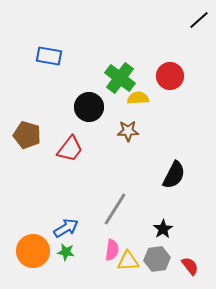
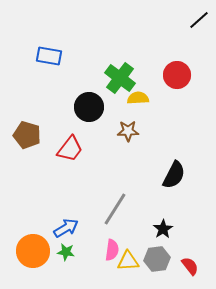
red circle: moved 7 px right, 1 px up
